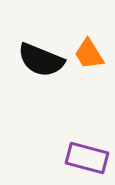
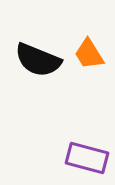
black semicircle: moved 3 px left
